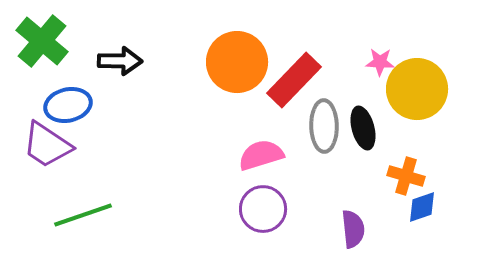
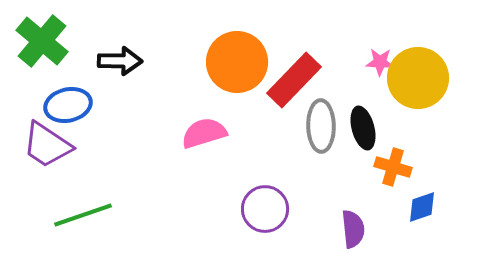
yellow circle: moved 1 px right, 11 px up
gray ellipse: moved 3 px left
pink semicircle: moved 57 px left, 22 px up
orange cross: moved 13 px left, 9 px up
purple circle: moved 2 px right
